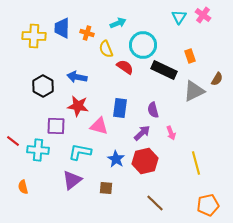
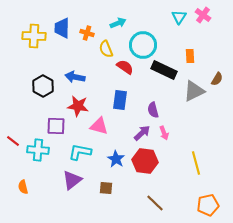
orange rectangle: rotated 16 degrees clockwise
blue arrow: moved 2 px left
blue rectangle: moved 8 px up
pink arrow: moved 7 px left
red hexagon: rotated 20 degrees clockwise
